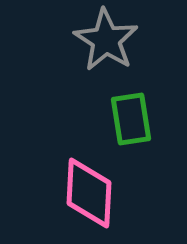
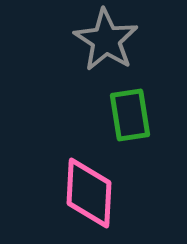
green rectangle: moved 1 px left, 4 px up
